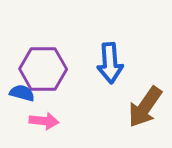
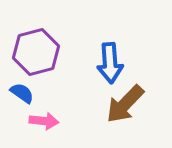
purple hexagon: moved 7 px left, 17 px up; rotated 15 degrees counterclockwise
blue semicircle: rotated 20 degrees clockwise
brown arrow: moved 20 px left, 3 px up; rotated 9 degrees clockwise
